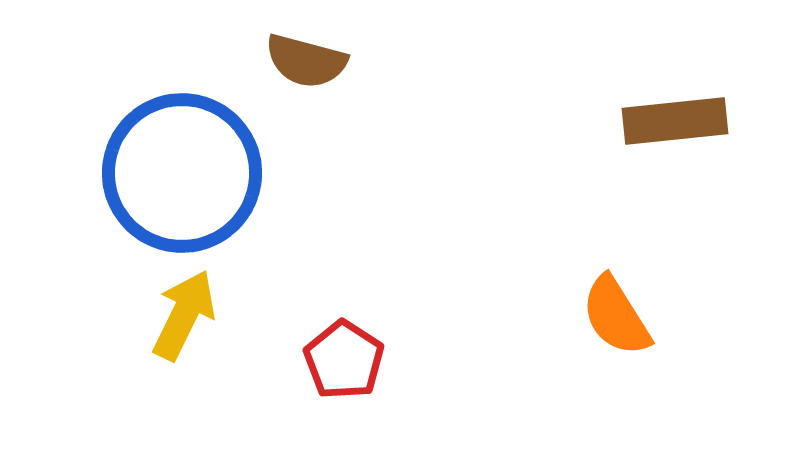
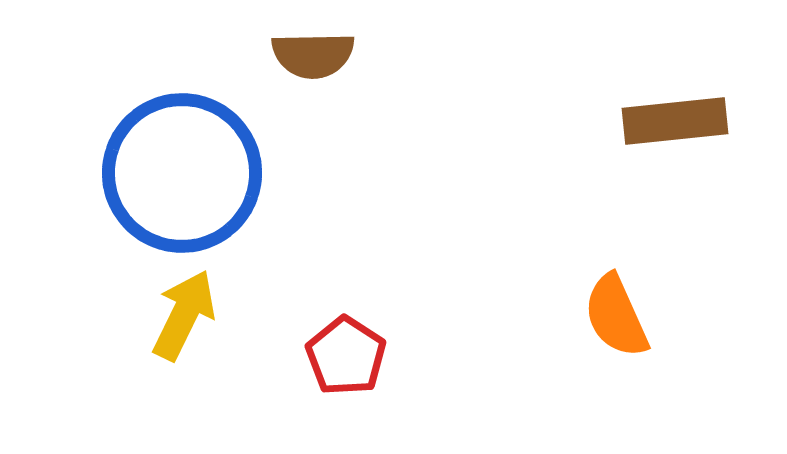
brown semicircle: moved 7 px right, 6 px up; rotated 16 degrees counterclockwise
orange semicircle: rotated 8 degrees clockwise
red pentagon: moved 2 px right, 4 px up
